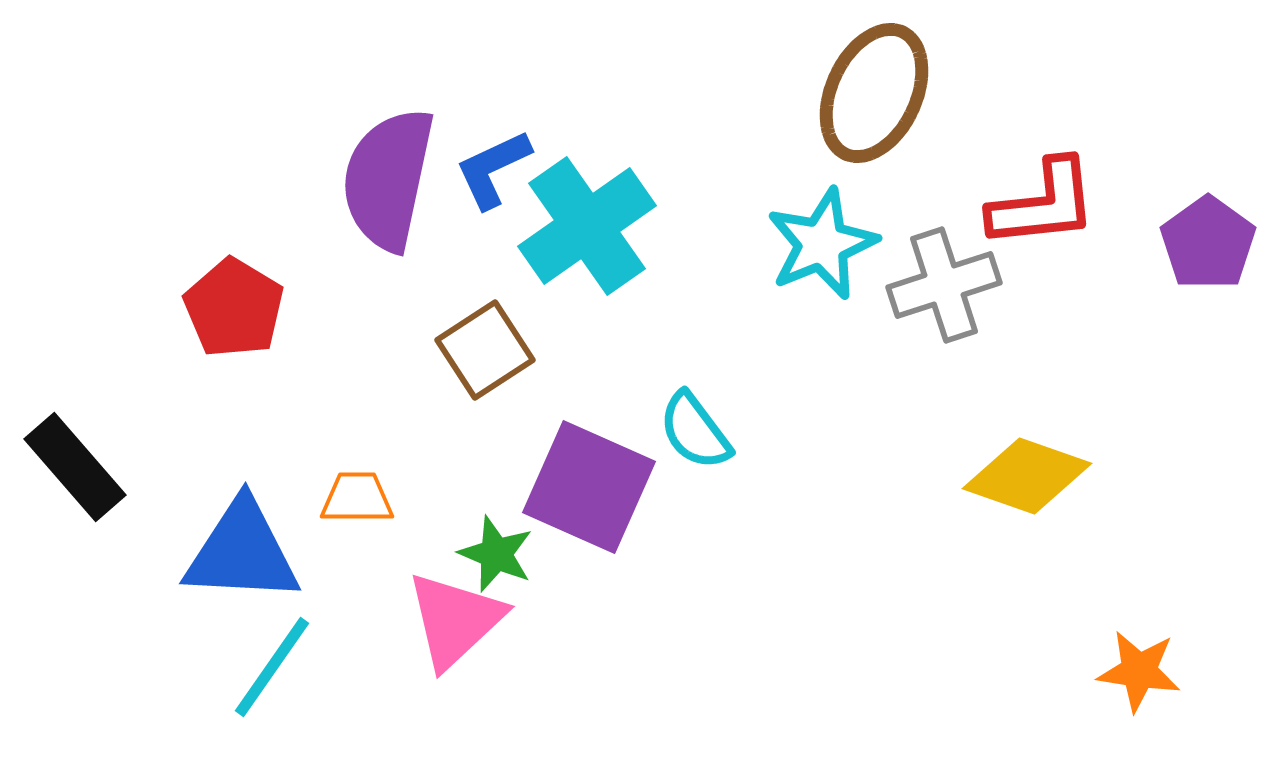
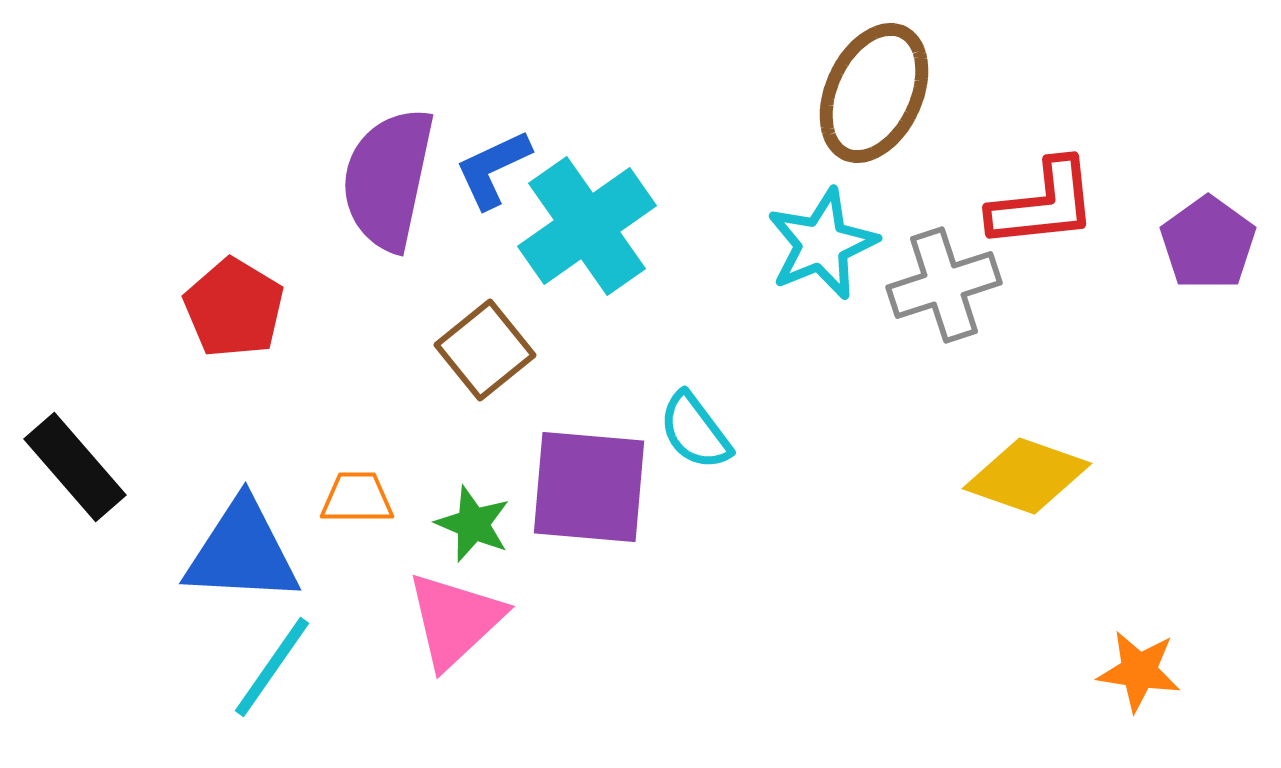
brown square: rotated 6 degrees counterclockwise
purple square: rotated 19 degrees counterclockwise
green star: moved 23 px left, 30 px up
